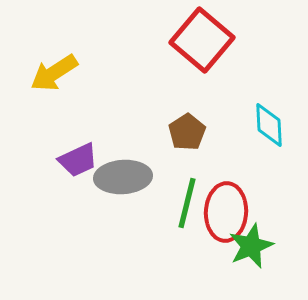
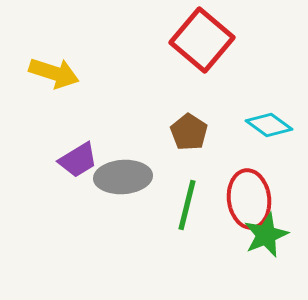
yellow arrow: rotated 129 degrees counterclockwise
cyan diamond: rotated 51 degrees counterclockwise
brown pentagon: moved 2 px right; rotated 6 degrees counterclockwise
purple trapezoid: rotated 6 degrees counterclockwise
green line: moved 2 px down
red ellipse: moved 23 px right, 13 px up; rotated 10 degrees counterclockwise
green star: moved 15 px right, 11 px up
